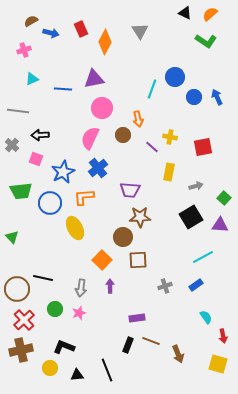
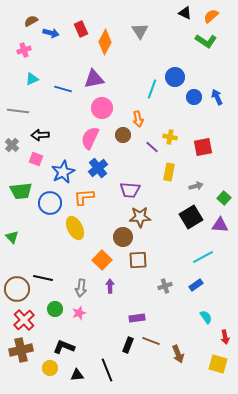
orange semicircle at (210, 14): moved 1 px right, 2 px down
blue line at (63, 89): rotated 12 degrees clockwise
red arrow at (223, 336): moved 2 px right, 1 px down
